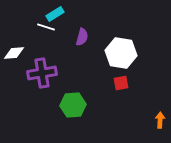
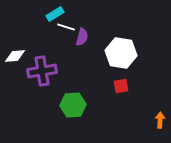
white line: moved 20 px right
white diamond: moved 1 px right, 3 px down
purple cross: moved 2 px up
red square: moved 3 px down
